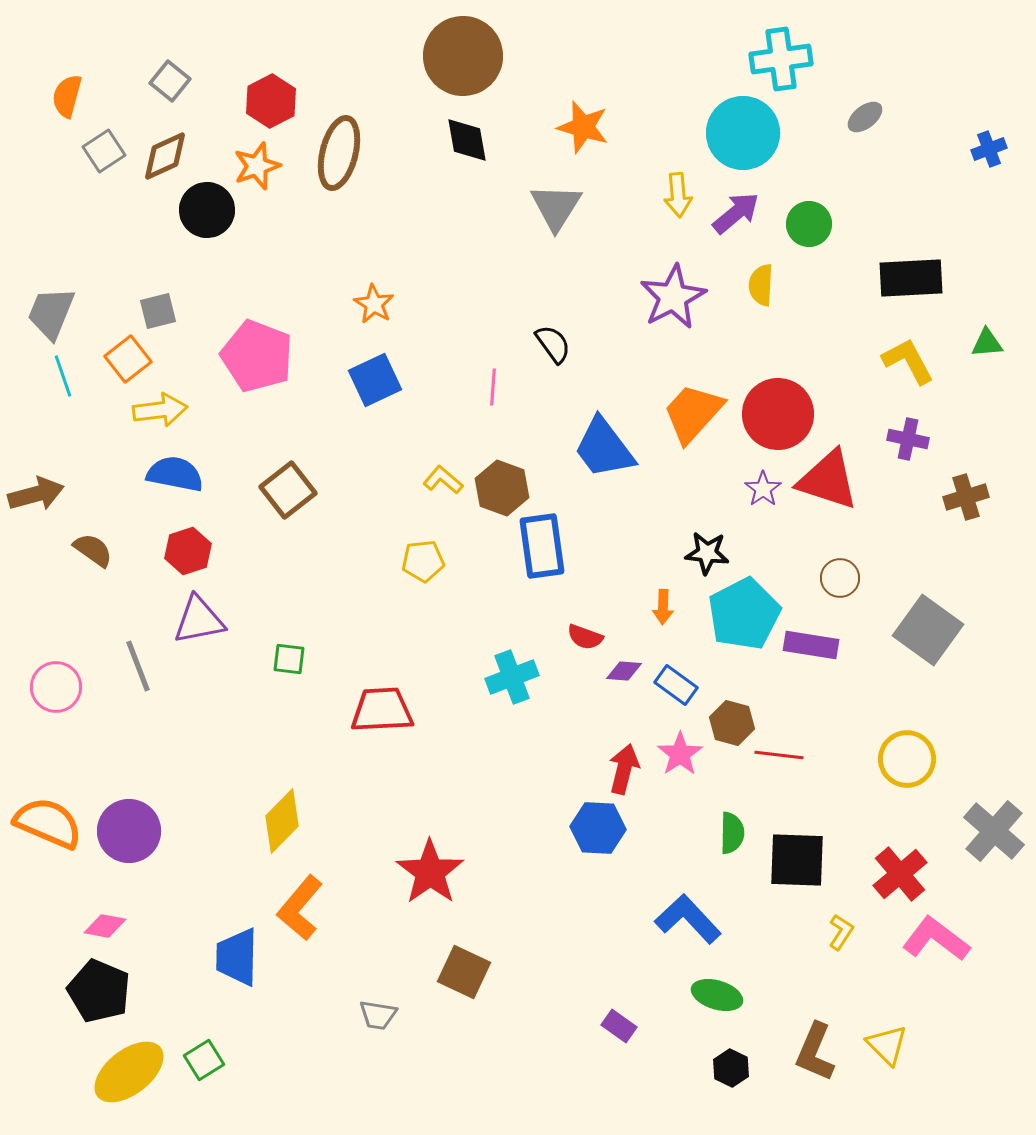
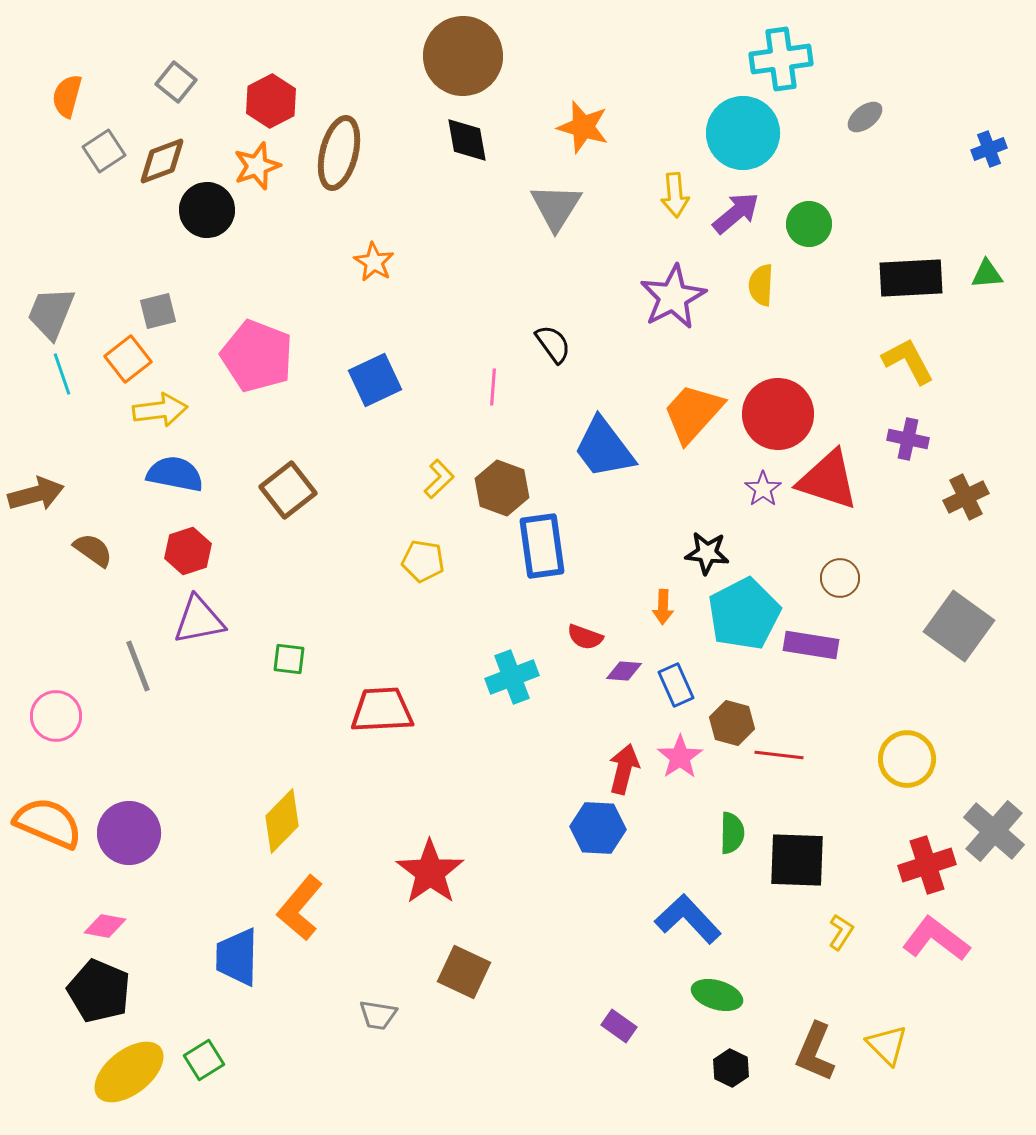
gray square at (170, 81): moved 6 px right, 1 px down
brown diamond at (165, 156): moved 3 px left, 5 px down; rotated 4 degrees clockwise
yellow arrow at (678, 195): moved 3 px left
orange star at (374, 304): moved 42 px up
green triangle at (987, 343): moved 69 px up
cyan line at (63, 376): moved 1 px left, 2 px up
yellow L-shape at (443, 480): moved 4 px left, 1 px up; rotated 96 degrees clockwise
brown cross at (966, 497): rotated 9 degrees counterclockwise
yellow pentagon at (423, 561): rotated 15 degrees clockwise
gray square at (928, 630): moved 31 px right, 4 px up
blue rectangle at (676, 685): rotated 30 degrees clockwise
pink circle at (56, 687): moved 29 px down
pink star at (680, 754): moved 3 px down
purple circle at (129, 831): moved 2 px down
red cross at (900, 874): moved 27 px right, 9 px up; rotated 22 degrees clockwise
